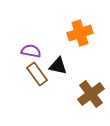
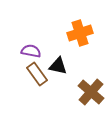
brown cross: moved 2 px up; rotated 12 degrees counterclockwise
